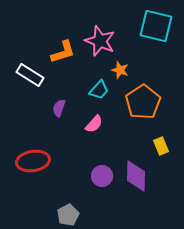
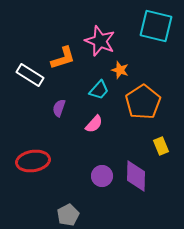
orange L-shape: moved 6 px down
